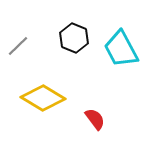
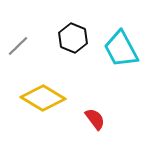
black hexagon: moved 1 px left
